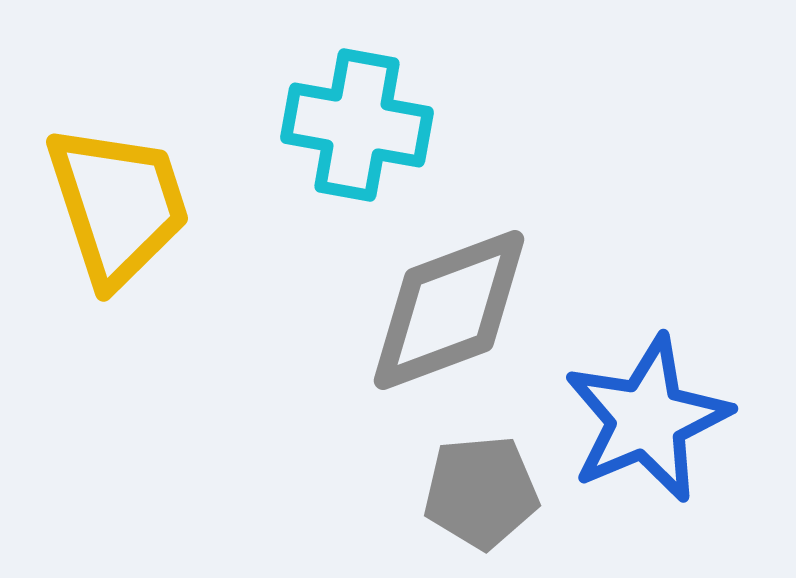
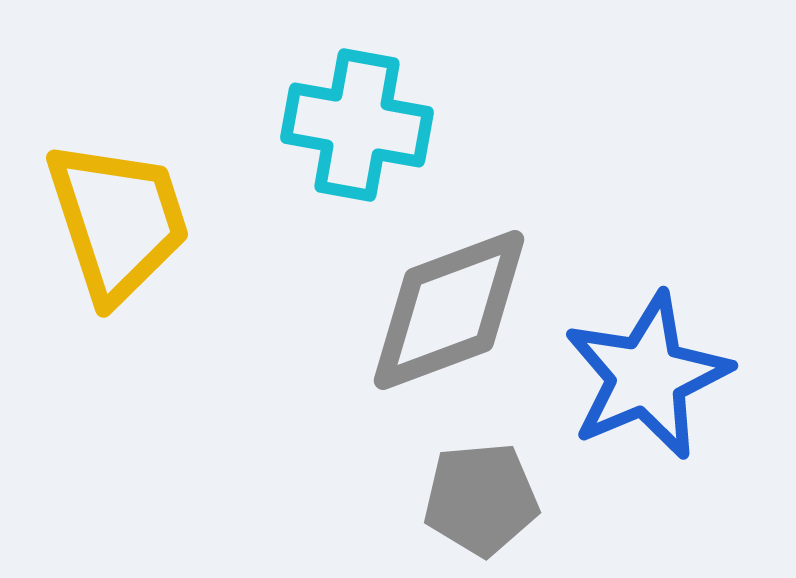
yellow trapezoid: moved 16 px down
blue star: moved 43 px up
gray pentagon: moved 7 px down
